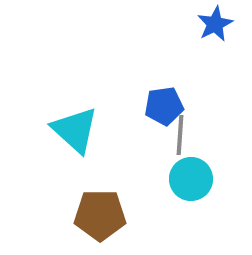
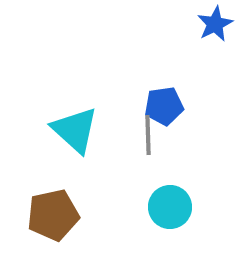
gray line: moved 32 px left; rotated 6 degrees counterclockwise
cyan circle: moved 21 px left, 28 px down
brown pentagon: moved 47 px left; rotated 12 degrees counterclockwise
